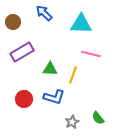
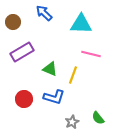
green triangle: rotated 21 degrees clockwise
